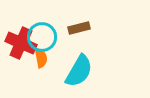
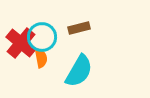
red cross: rotated 16 degrees clockwise
